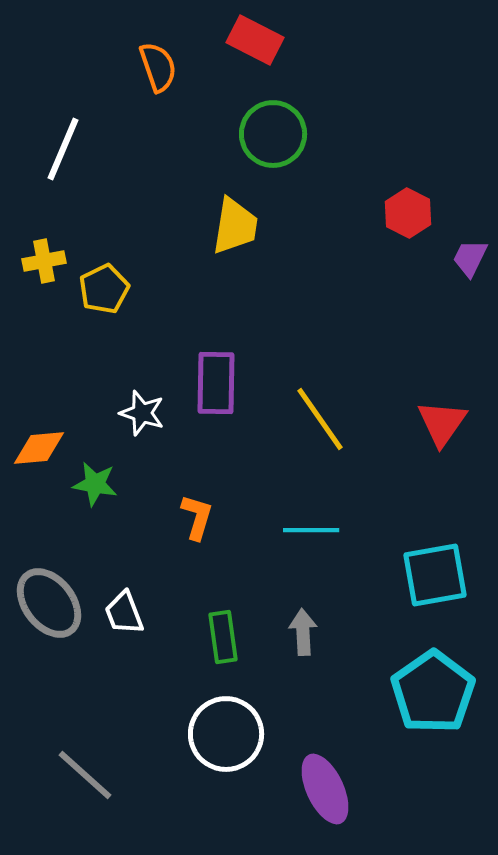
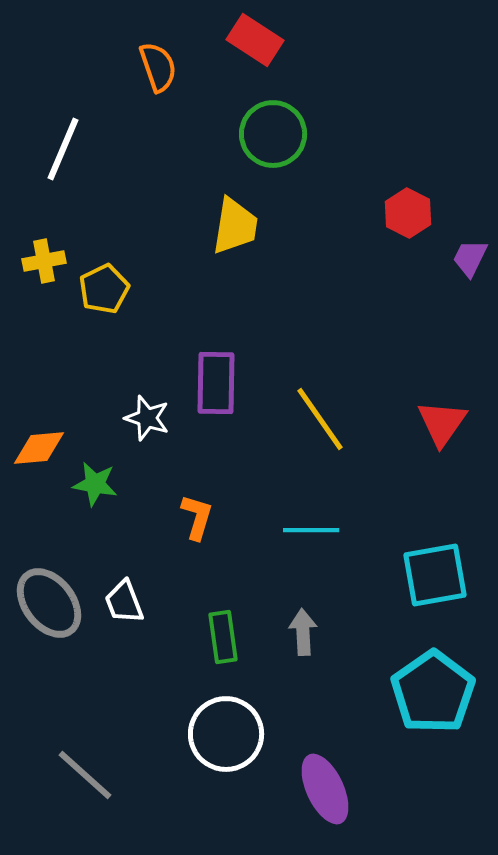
red rectangle: rotated 6 degrees clockwise
white star: moved 5 px right, 5 px down
white trapezoid: moved 11 px up
